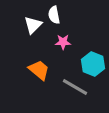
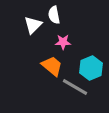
cyan hexagon: moved 2 px left, 4 px down; rotated 15 degrees clockwise
orange trapezoid: moved 13 px right, 4 px up
